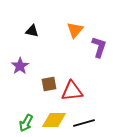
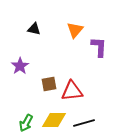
black triangle: moved 2 px right, 2 px up
purple L-shape: rotated 15 degrees counterclockwise
